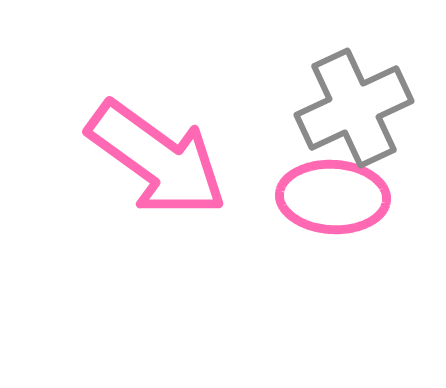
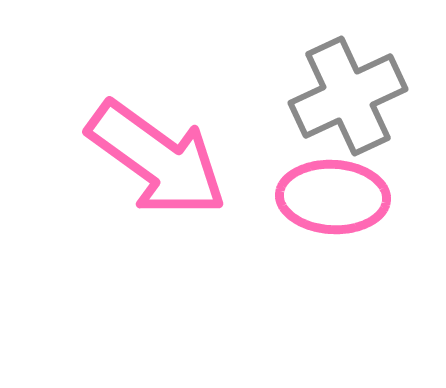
gray cross: moved 6 px left, 12 px up
